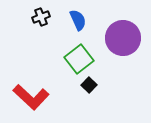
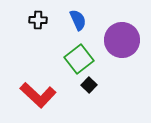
black cross: moved 3 px left, 3 px down; rotated 24 degrees clockwise
purple circle: moved 1 px left, 2 px down
red L-shape: moved 7 px right, 2 px up
